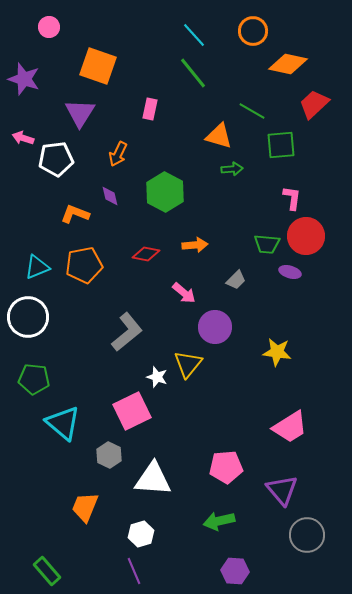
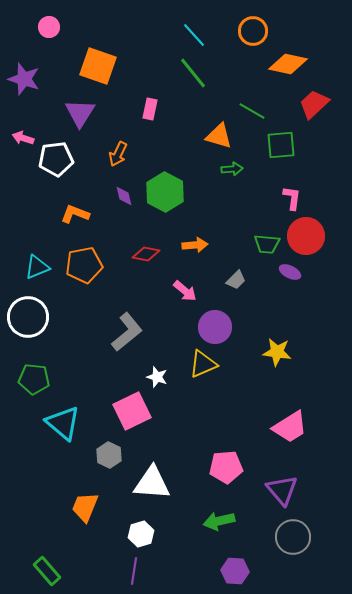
purple diamond at (110, 196): moved 14 px right
purple ellipse at (290, 272): rotated 10 degrees clockwise
pink arrow at (184, 293): moved 1 px right, 2 px up
yellow triangle at (188, 364): moved 15 px right; rotated 28 degrees clockwise
white triangle at (153, 479): moved 1 px left, 4 px down
gray circle at (307, 535): moved 14 px left, 2 px down
purple line at (134, 571): rotated 32 degrees clockwise
